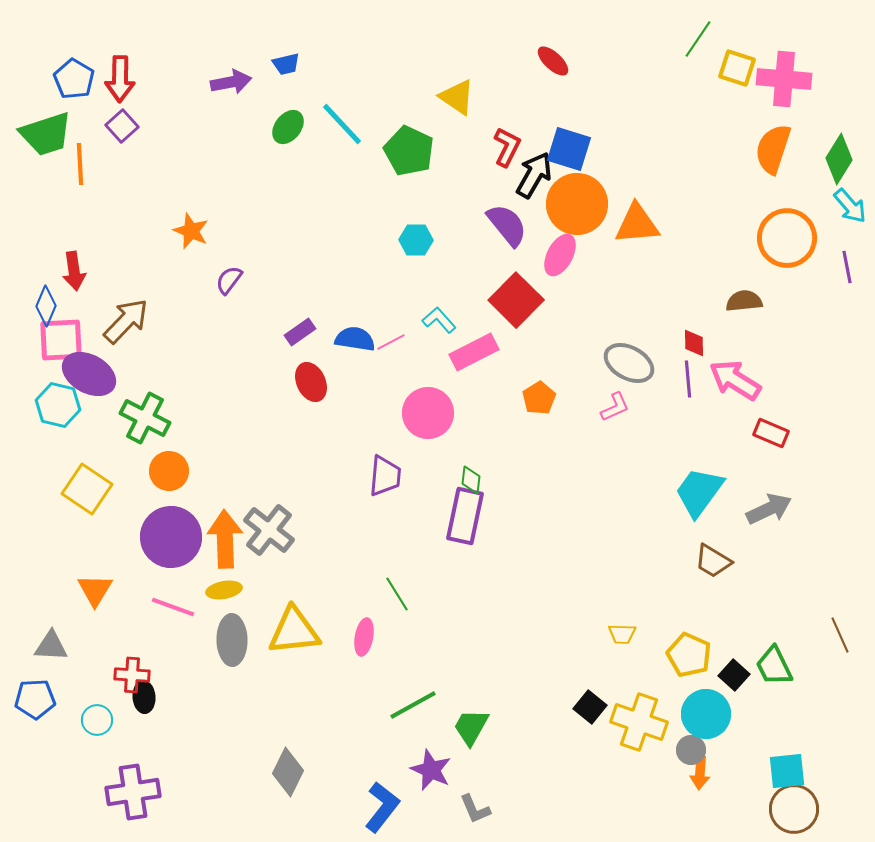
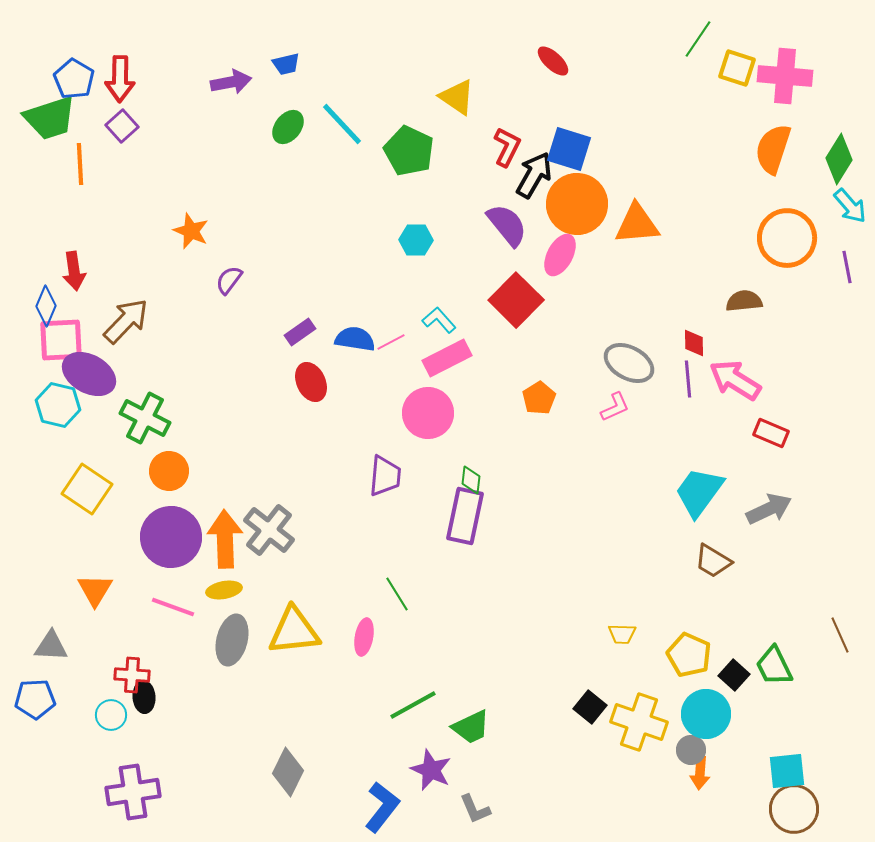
pink cross at (784, 79): moved 1 px right, 3 px up
green trapezoid at (46, 134): moved 4 px right, 16 px up
pink rectangle at (474, 352): moved 27 px left, 6 px down
gray ellipse at (232, 640): rotated 15 degrees clockwise
cyan circle at (97, 720): moved 14 px right, 5 px up
green trapezoid at (471, 727): rotated 144 degrees counterclockwise
